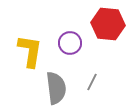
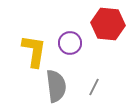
yellow L-shape: moved 4 px right
gray line: moved 2 px right, 5 px down
gray semicircle: moved 2 px up
